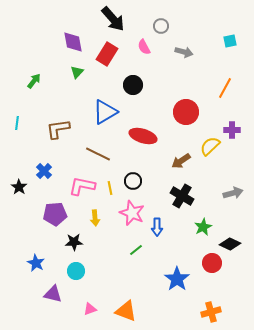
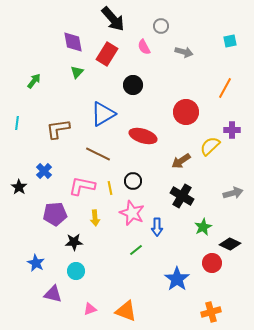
blue triangle at (105, 112): moved 2 px left, 2 px down
